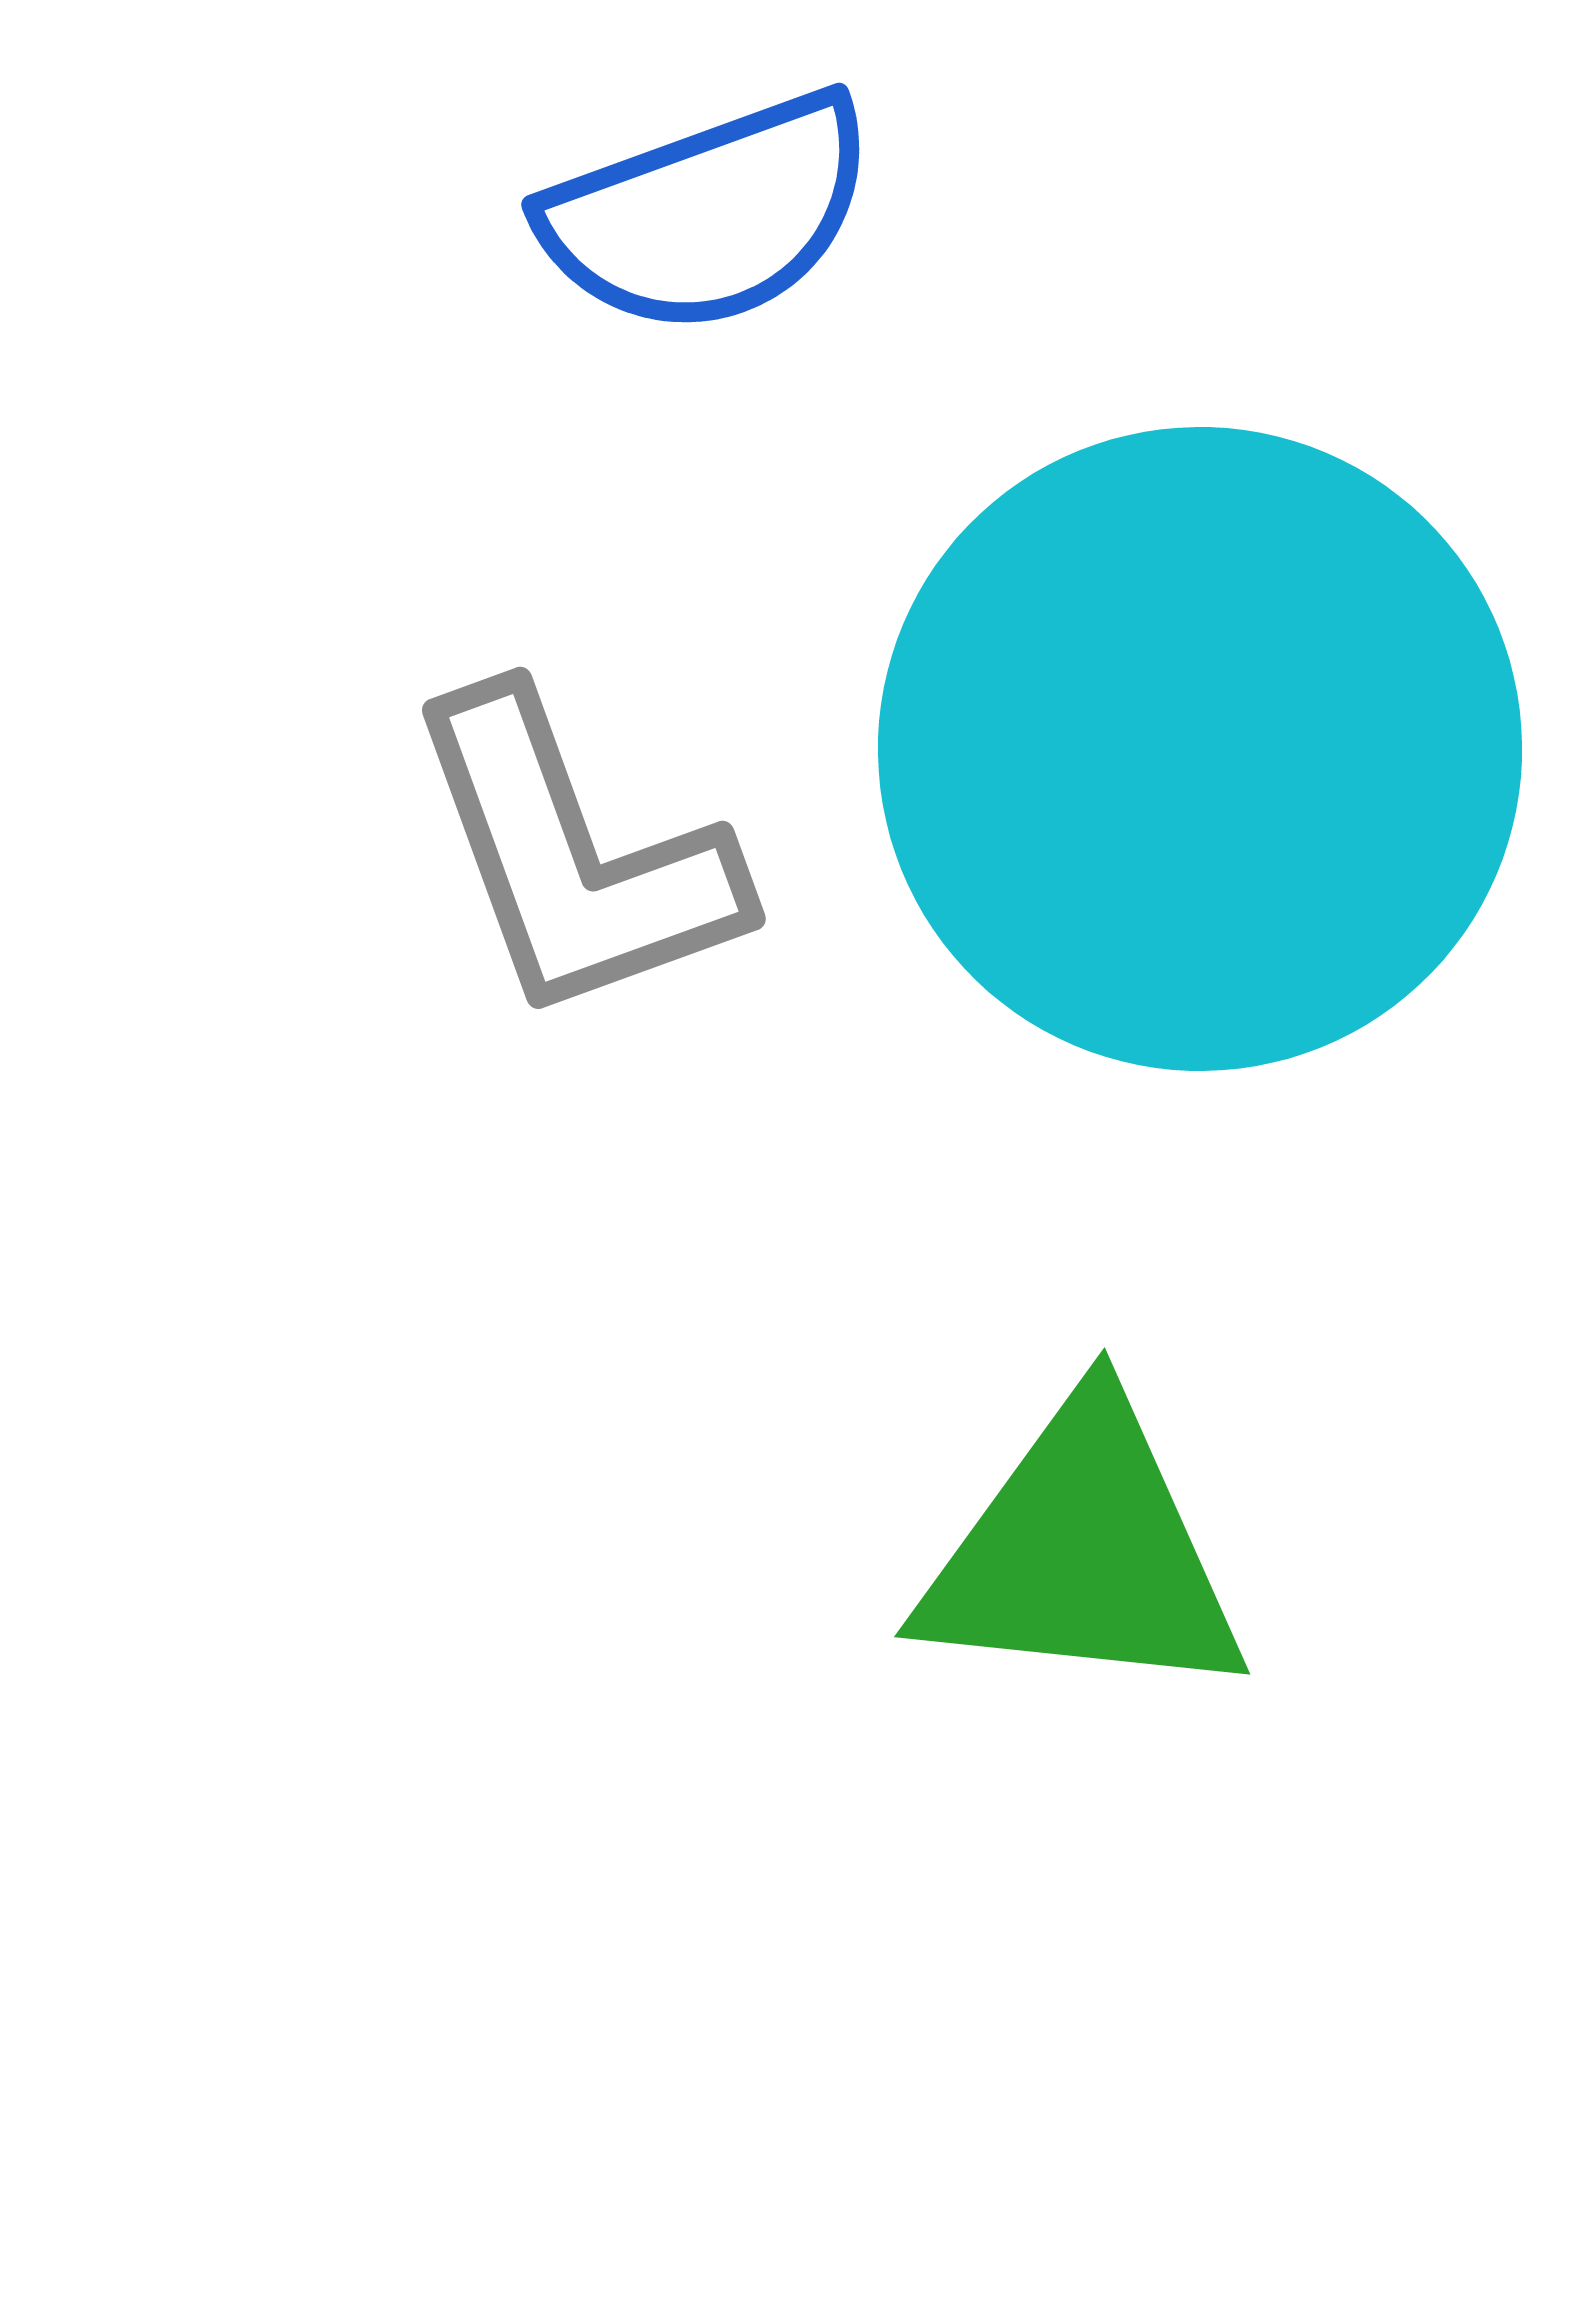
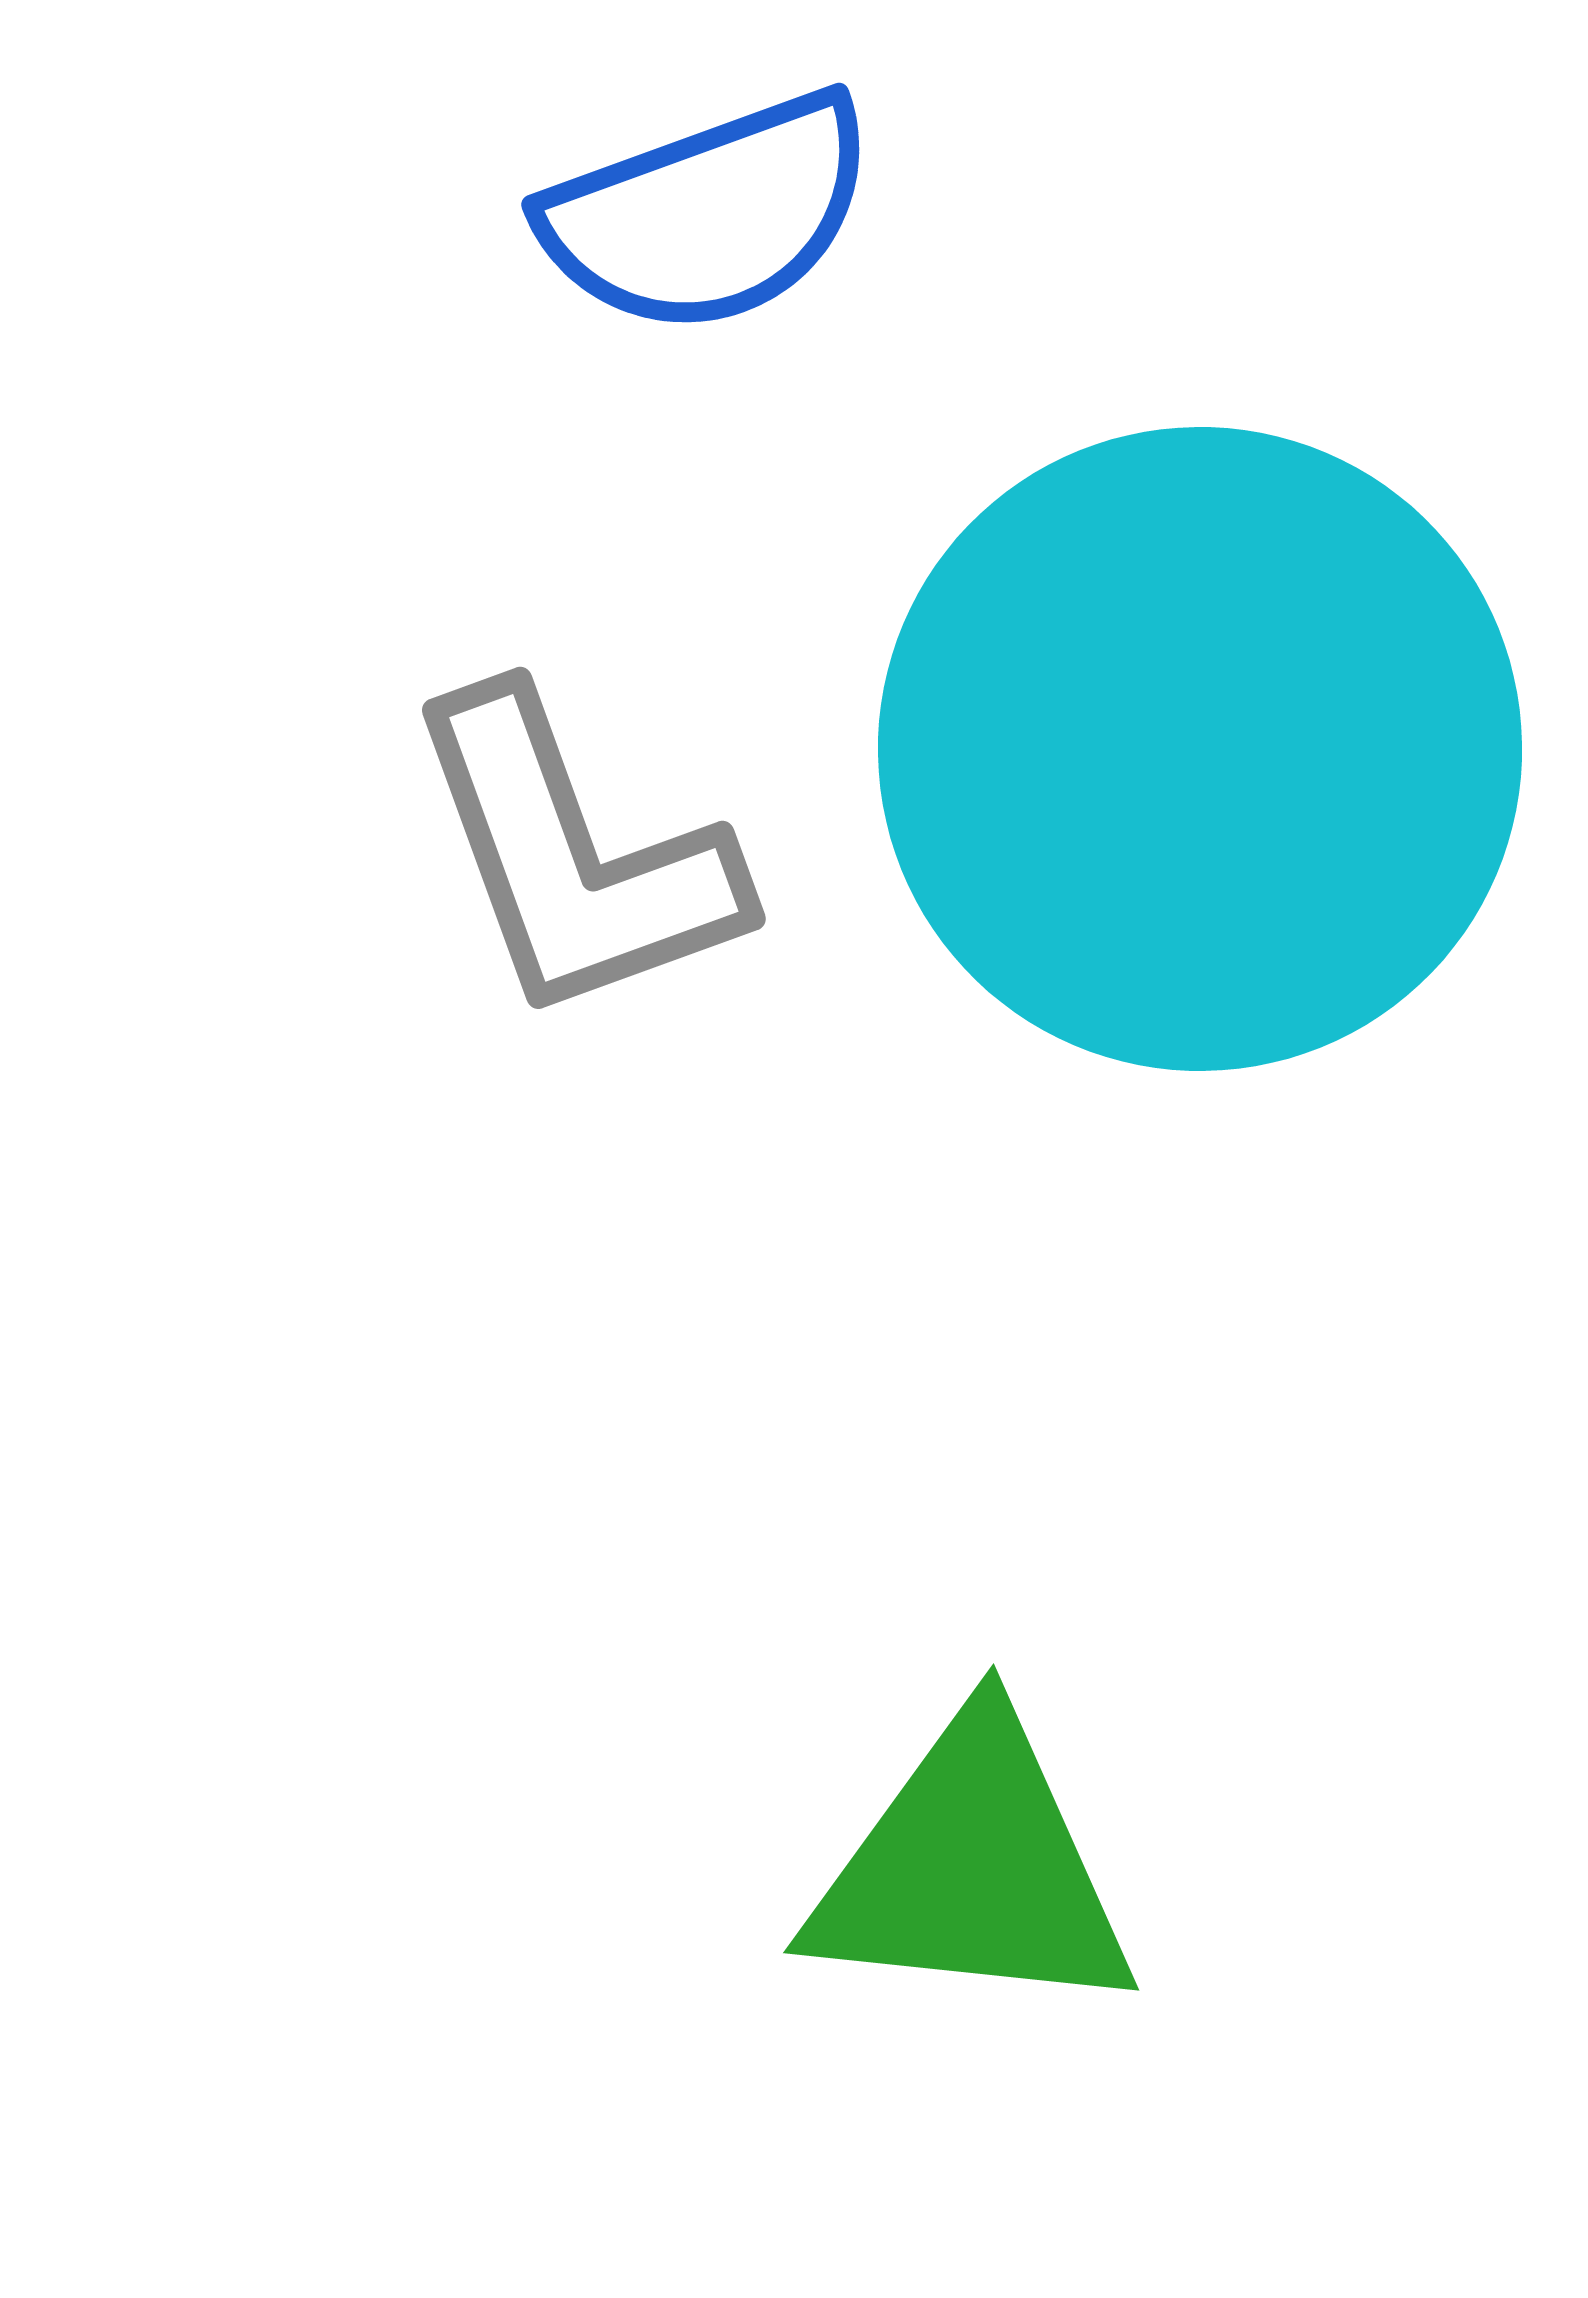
green triangle: moved 111 px left, 316 px down
